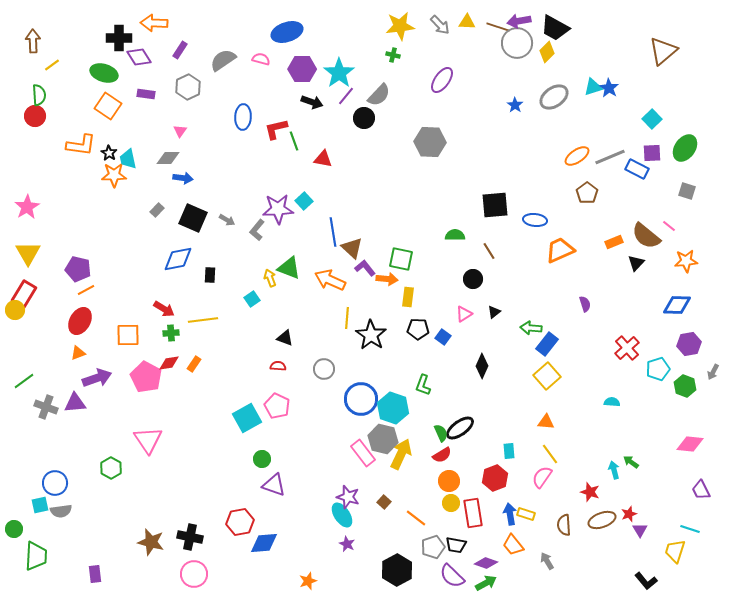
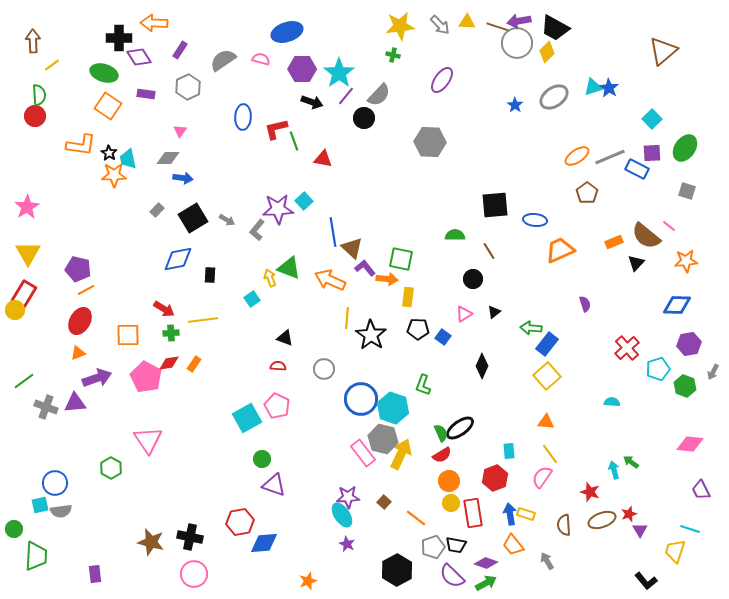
black square at (193, 218): rotated 36 degrees clockwise
purple star at (348, 497): rotated 20 degrees counterclockwise
